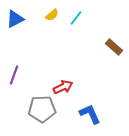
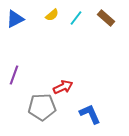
brown rectangle: moved 8 px left, 29 px up
gray pentagon: moved 2 px up
